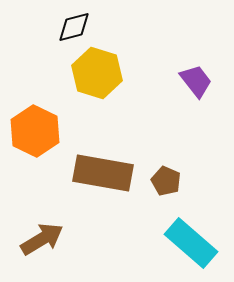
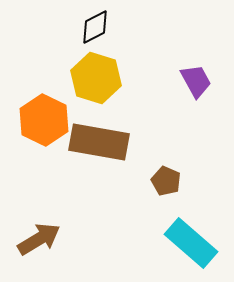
black diamond: moved 21 px right; rotated 12 degrees counterclockwise
yellow hexagon: moved 1 px left, 5 px down
purple trapezoid: rotated 9 degrees clockwise
orange hexagon: moved 9 px right, 11 px up
brown rectangle: moved 4 px left, 31 px up
brown arrow: moved 3 px left
